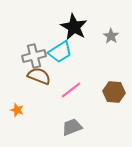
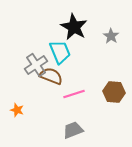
cyan trapezoid: rotated 80 degrees counterclockwise
gray cross: moved 2 px right, 9 px down; rotated 20 degrees counterclockwise
brown semicircle: moved 12 px right
pink line: moved 3 px right, 4 px down; rotated 20 degrees clockwise
gray trapezoid: moved 1 px right, 3 px down
